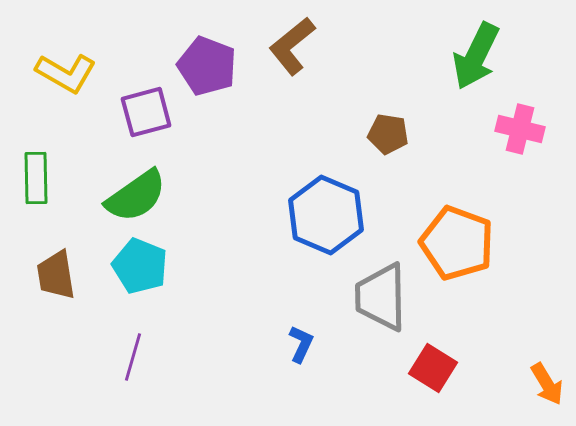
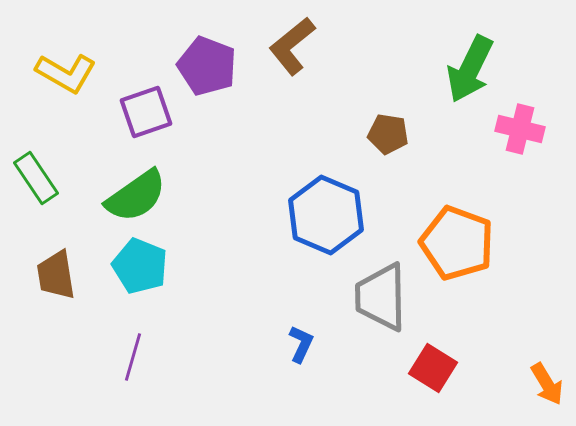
green arrow: moved 6 px left, 13 px down
purple square: rotated 4 degrees counterclockwise
green rectangle: rotated 33 degrees counterclockwise
